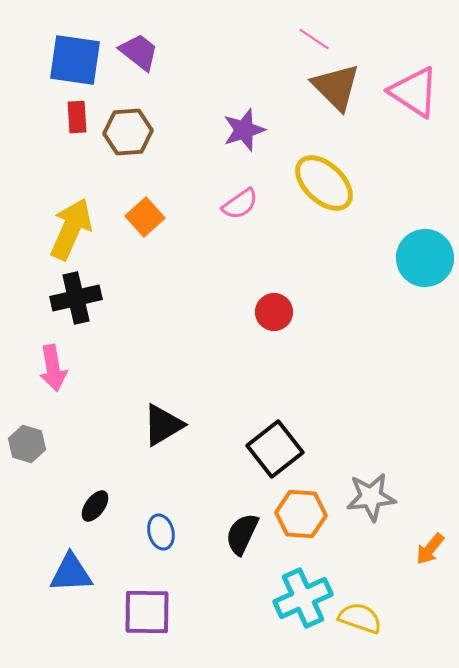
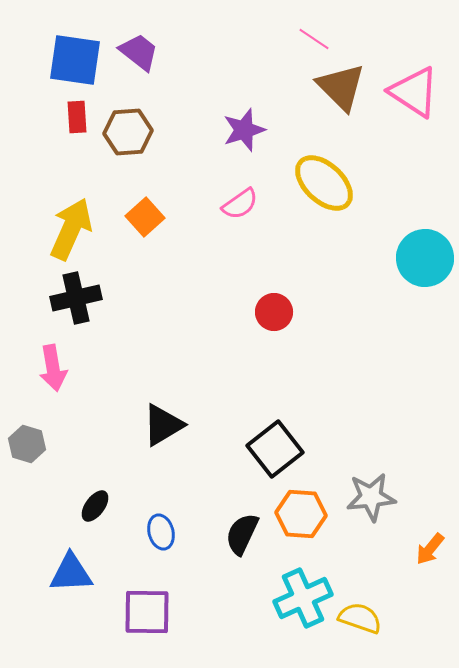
brown triangle: moved 5 px right
